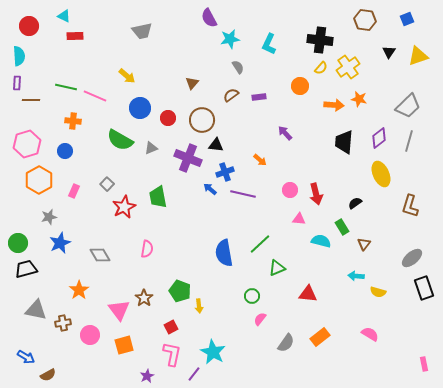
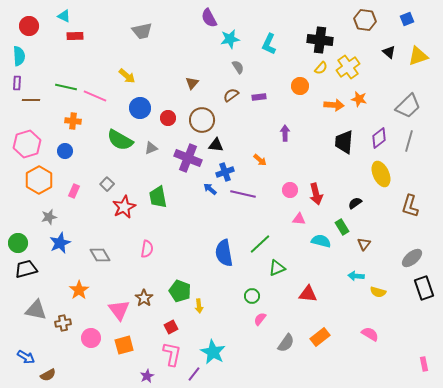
black triangle at (389, 52): rotated 24 degrees counterclockwise
purple arrow at (285, 133): rotated 42 degrees clockwise
pink circle at (90, 335): moved 1 px right, 3 px down
